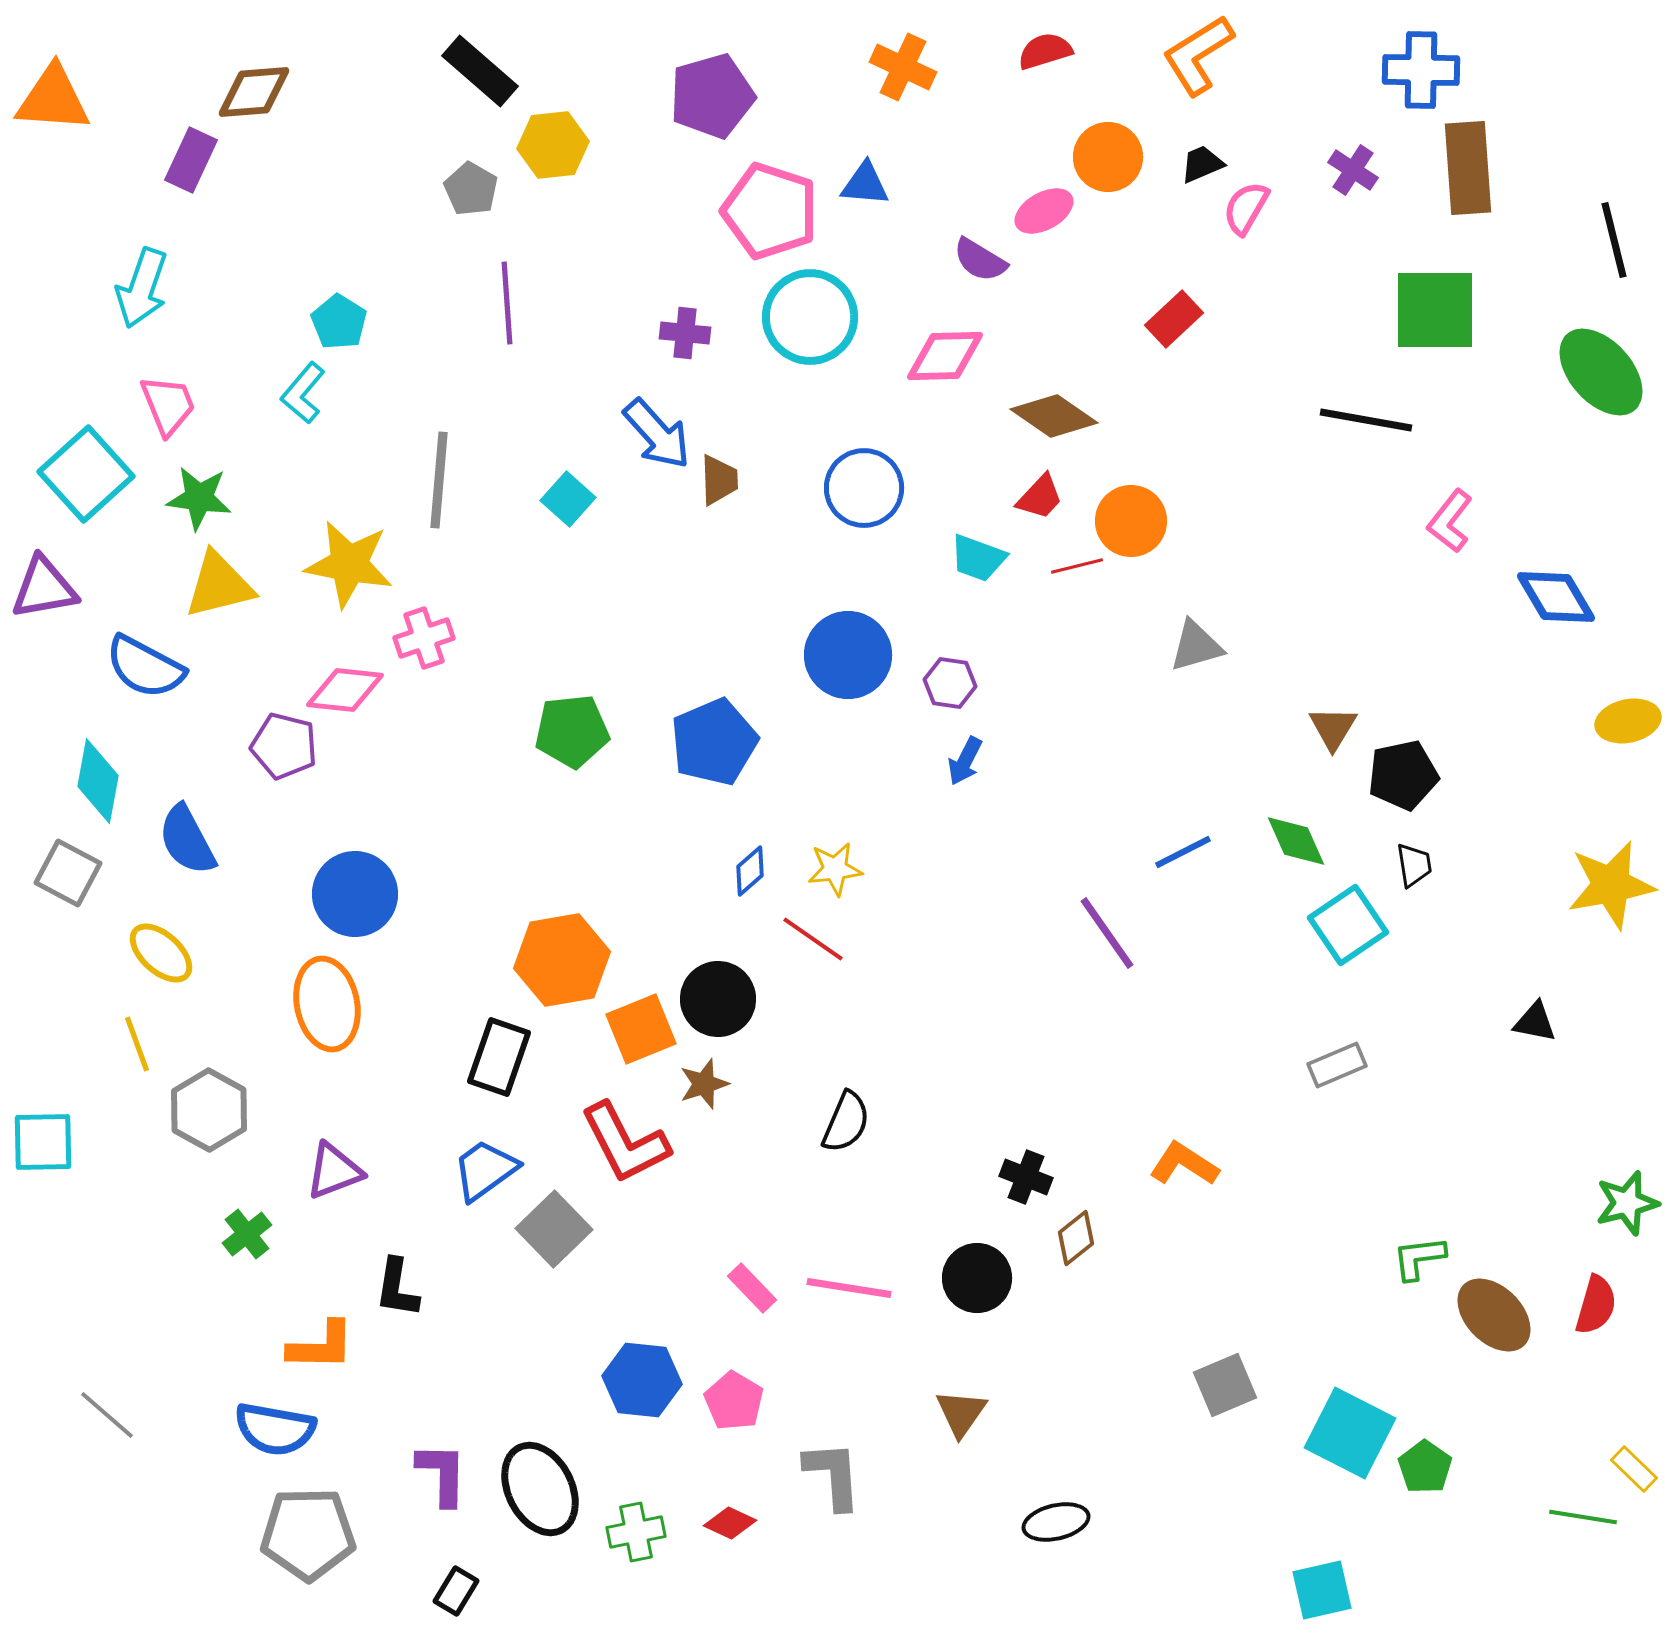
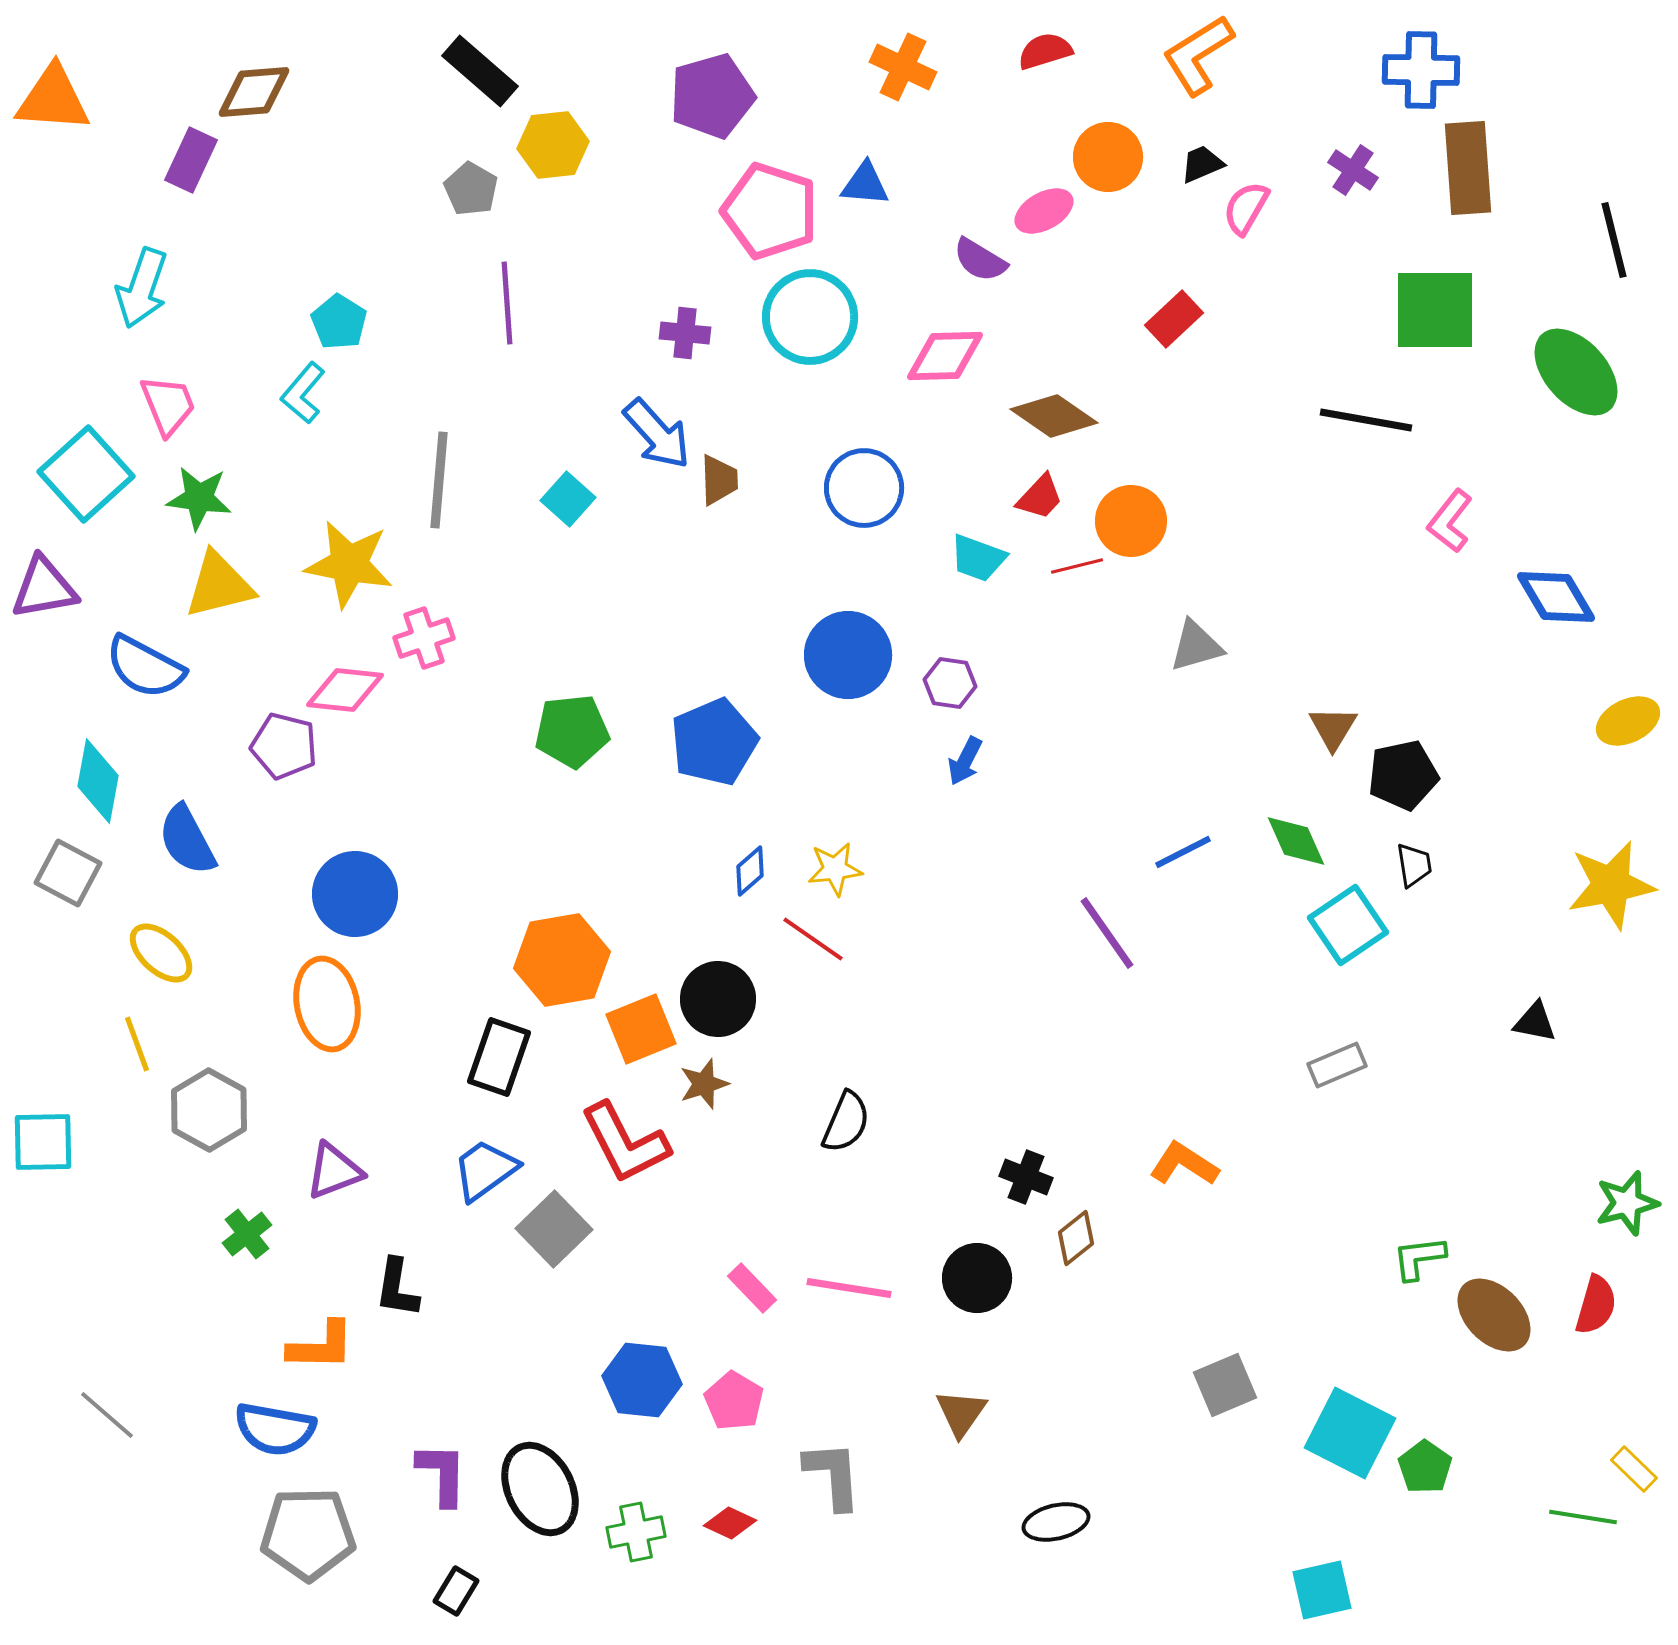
green ellipse at (1601, 372): moved 25 px left
yellow ellipse at (1628, 721): rotated 14 degrees counterclockwise
